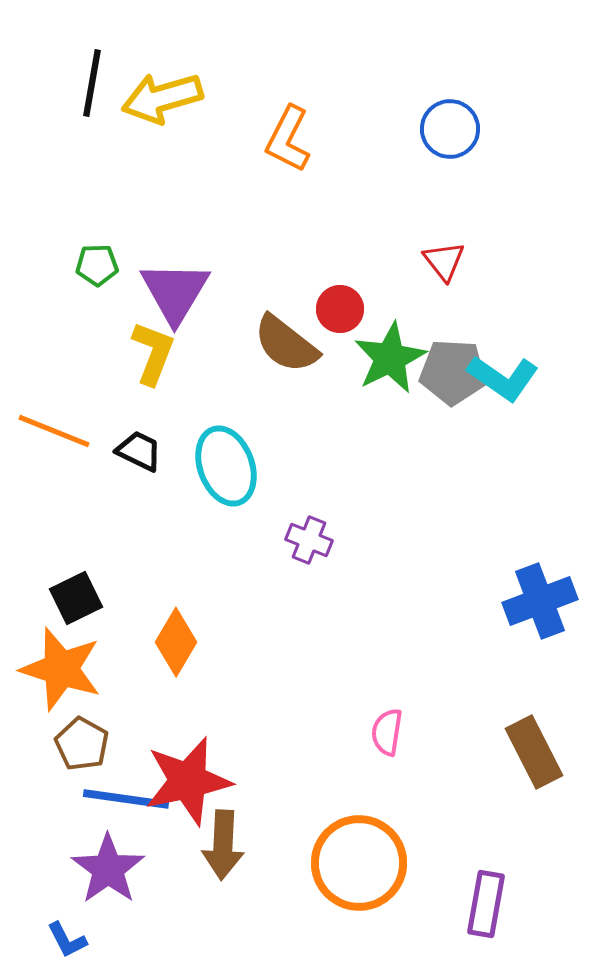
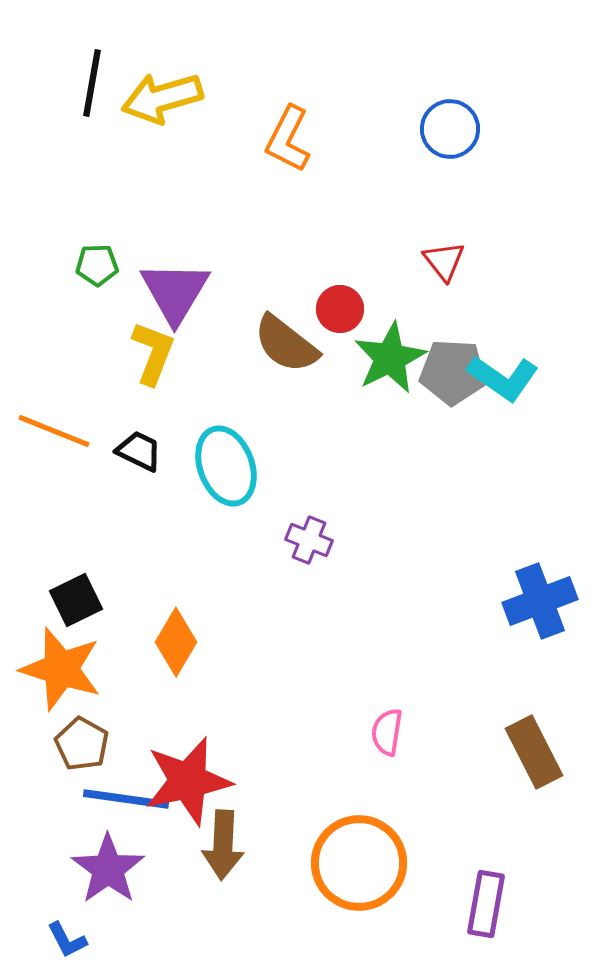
black square: moved 2 px down
